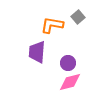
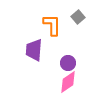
orange L-shape: rotated 80 degrees clockwise
purple trapezoid: moved 3 px left, 2 px up
pink diamond: moved 2 px left; rotated 20 degrees counterclockwise
